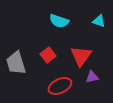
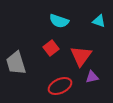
red square: moved 3 px right, 7 px up
